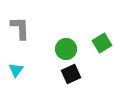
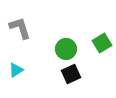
gray L-shape: rotated 15 degrees counterclockwise
cyan triangle: rotated 21 degrees clockwise
